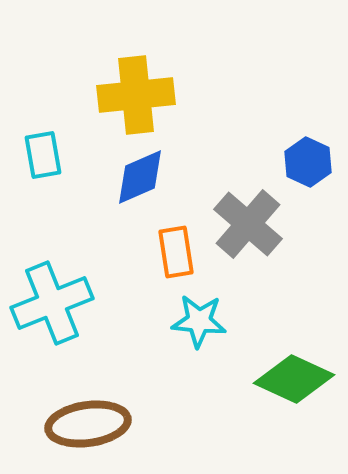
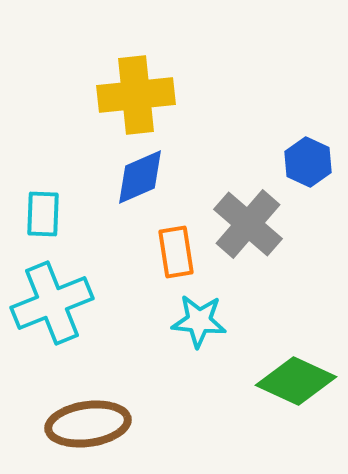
cyan rectangle: moved 59 px down; rotated 12 degrees clockwise
green diamond: moved 2 px right, 2 px down
